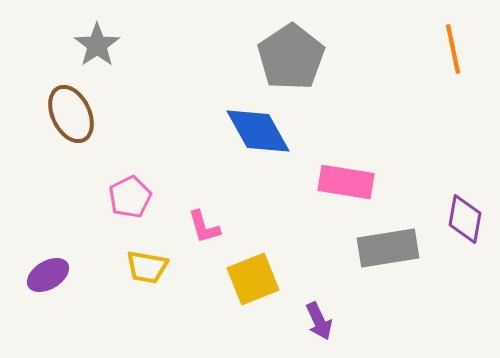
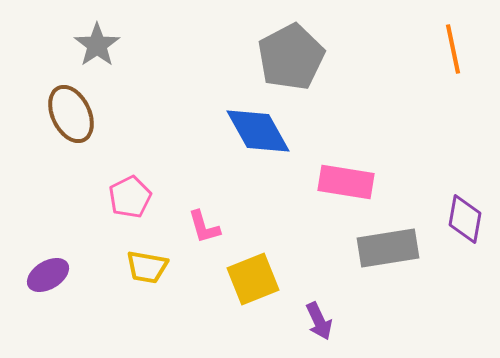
gray pentagon: rotated 6 degrees clockwise
